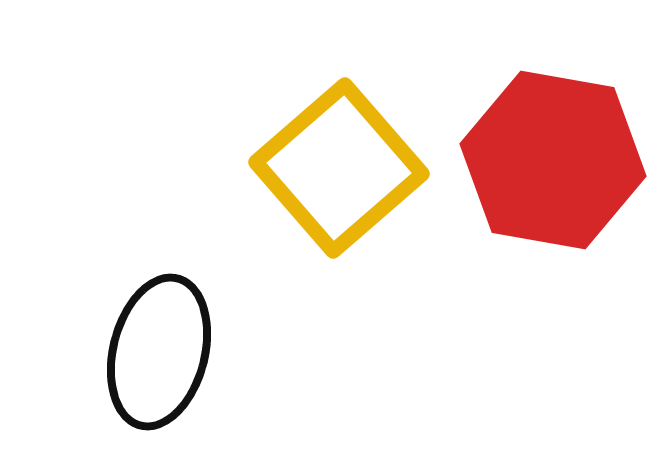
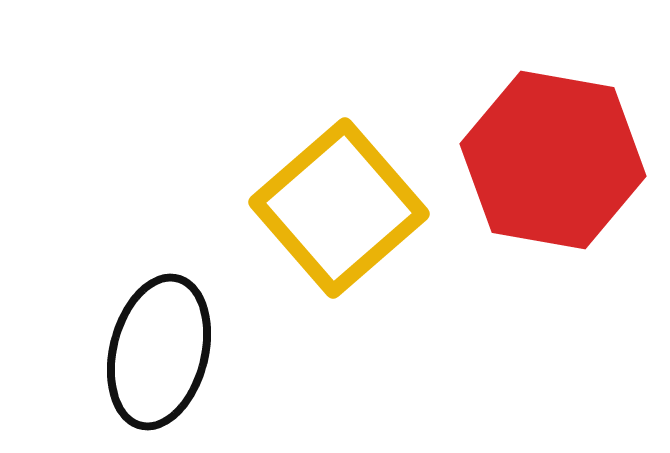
yellow square: moved 40 px down
